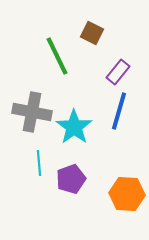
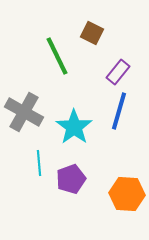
gray cross: moved 8 px left; rotated 18 degrees clockwise
